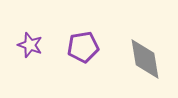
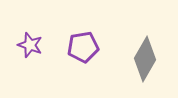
gray diamond: rotated 39 degrees clockwise
